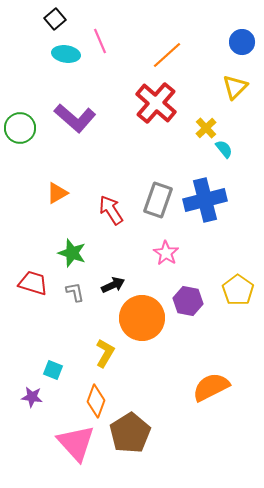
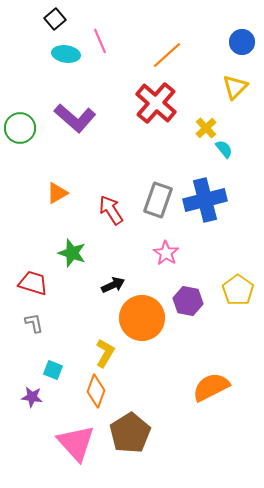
gray L-shape: moved 41 px left, 31 px down
orange diamond: moved 10 px up
